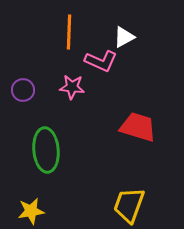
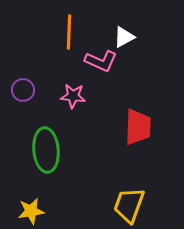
pink star: moved 1 px right, 9 px down
red trapezoid: rotated 75 degrees clockwise
